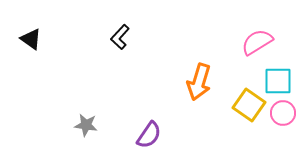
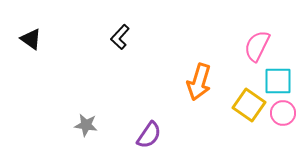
pink semicircle: moved 4 px down; rotated 32 degrees counterclockwise
